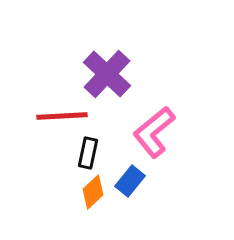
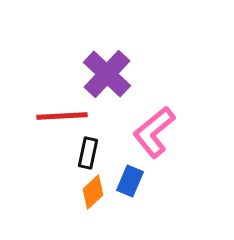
blue rectangle: rotated 16 degrees counterclockwise
